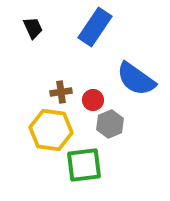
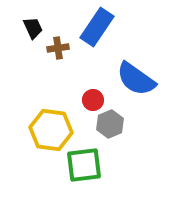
blue rectangle: moved 2 px right
brown cross: moved 3 px left, 44 px up
